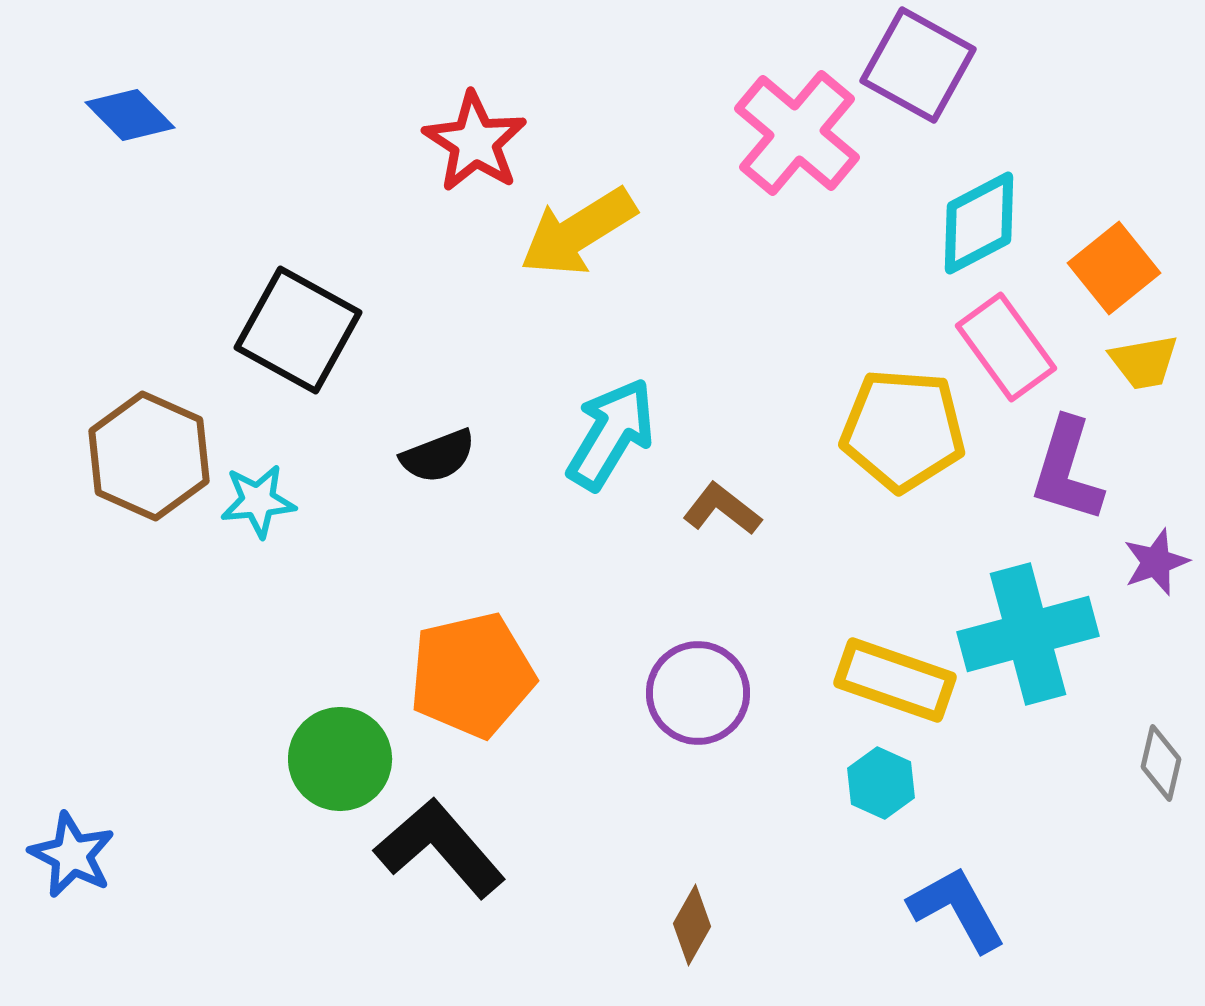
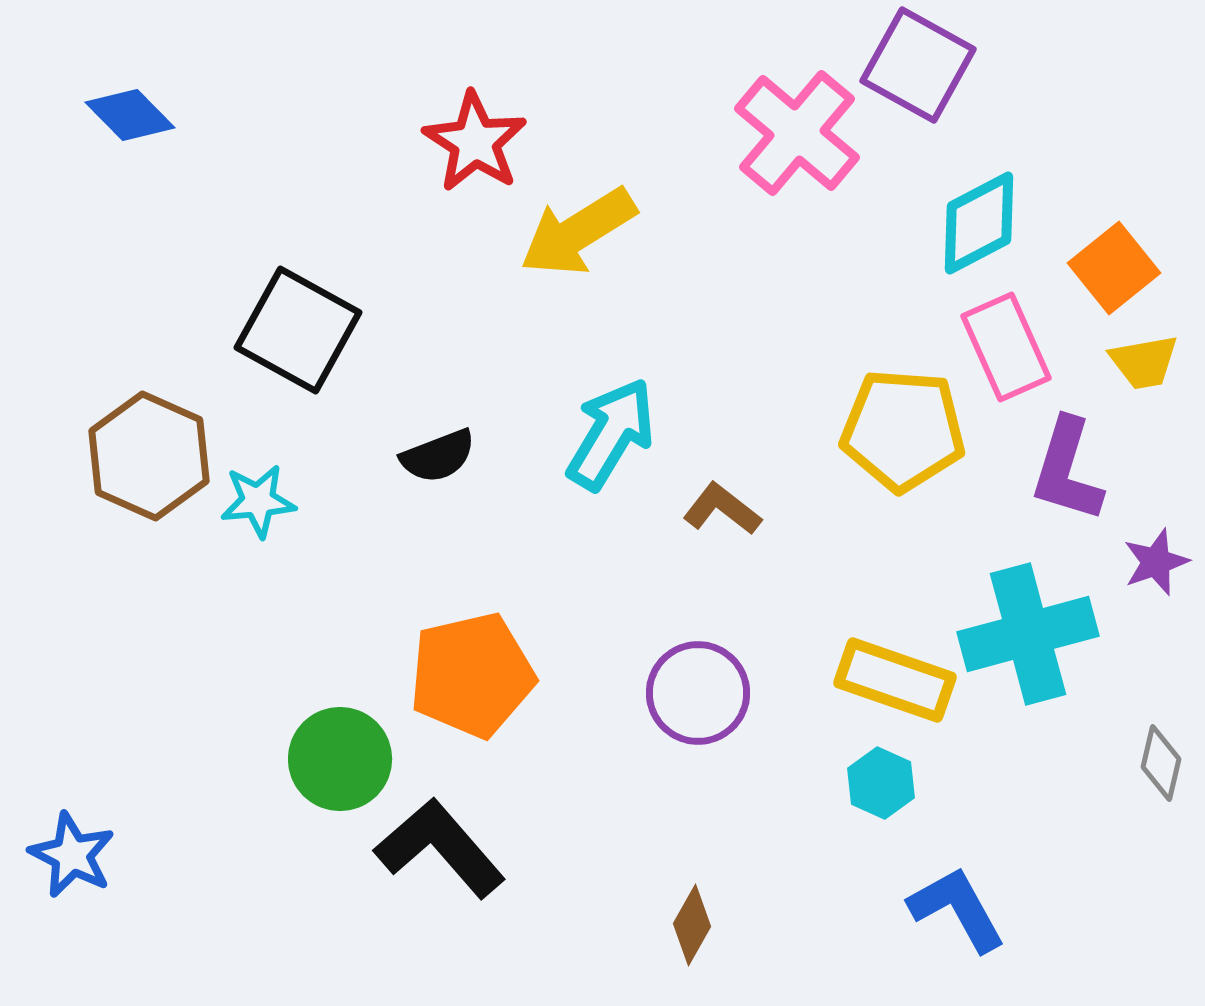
pink rectangle: rotated 12 degrees clockwise
